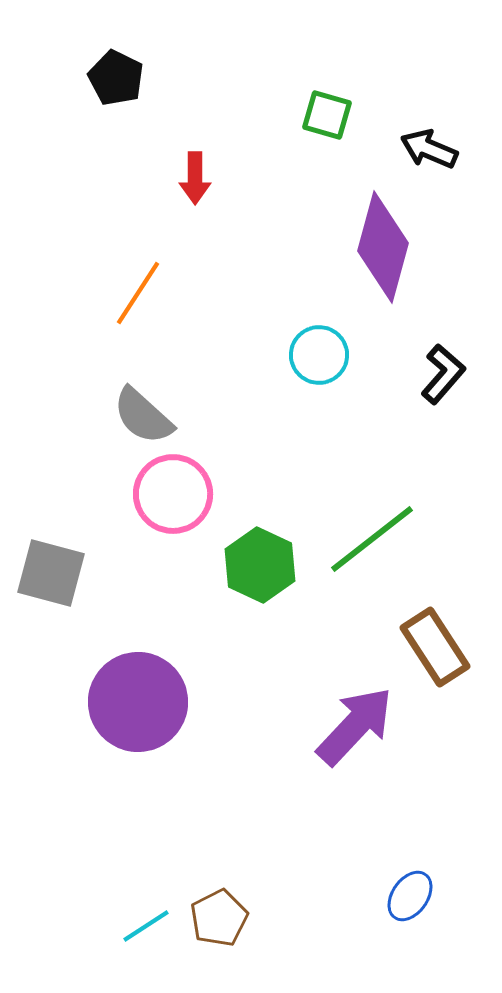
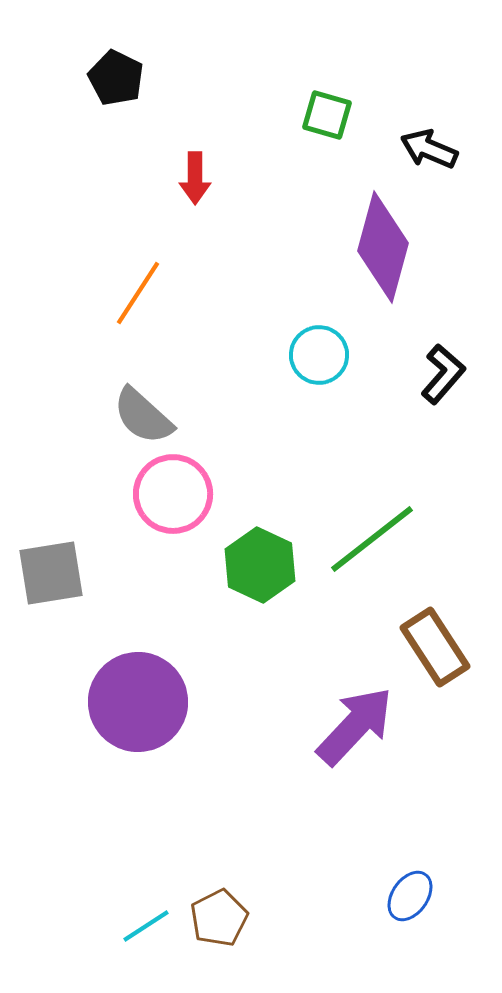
gray square: rotated 24 degrees counterclockwise
